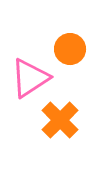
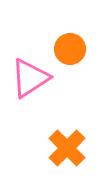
orange cross: moved 7 px right, 28 px down
